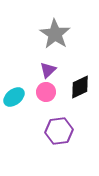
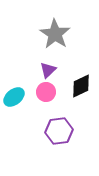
black diamond: moved 1 px right, 1 px up
